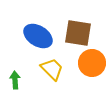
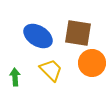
yellow trapezoid: moved 1 px left, 1 px down
green arrow: moved 3 px up
